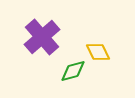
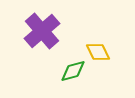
purple cross: moved 6 px up
